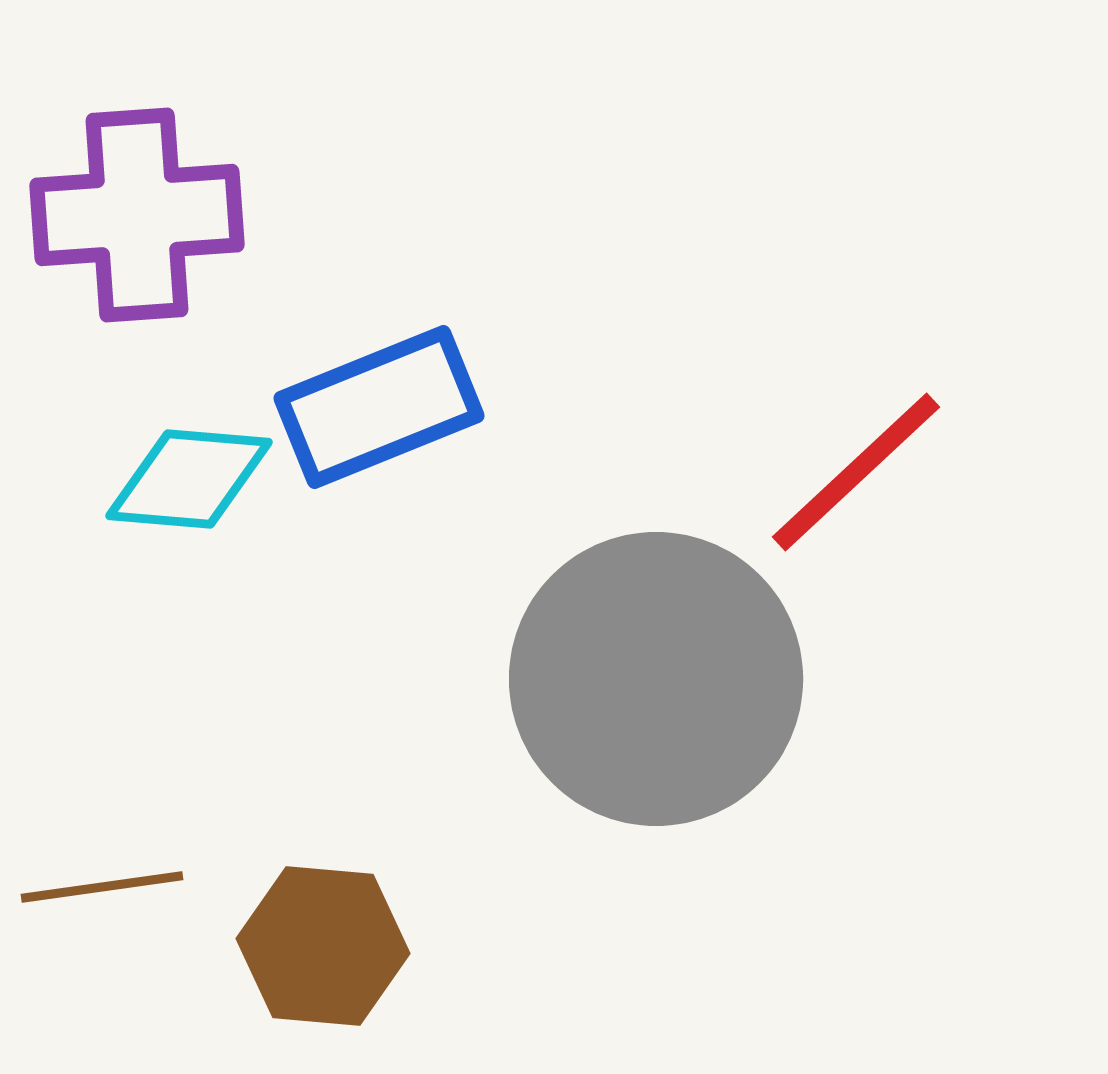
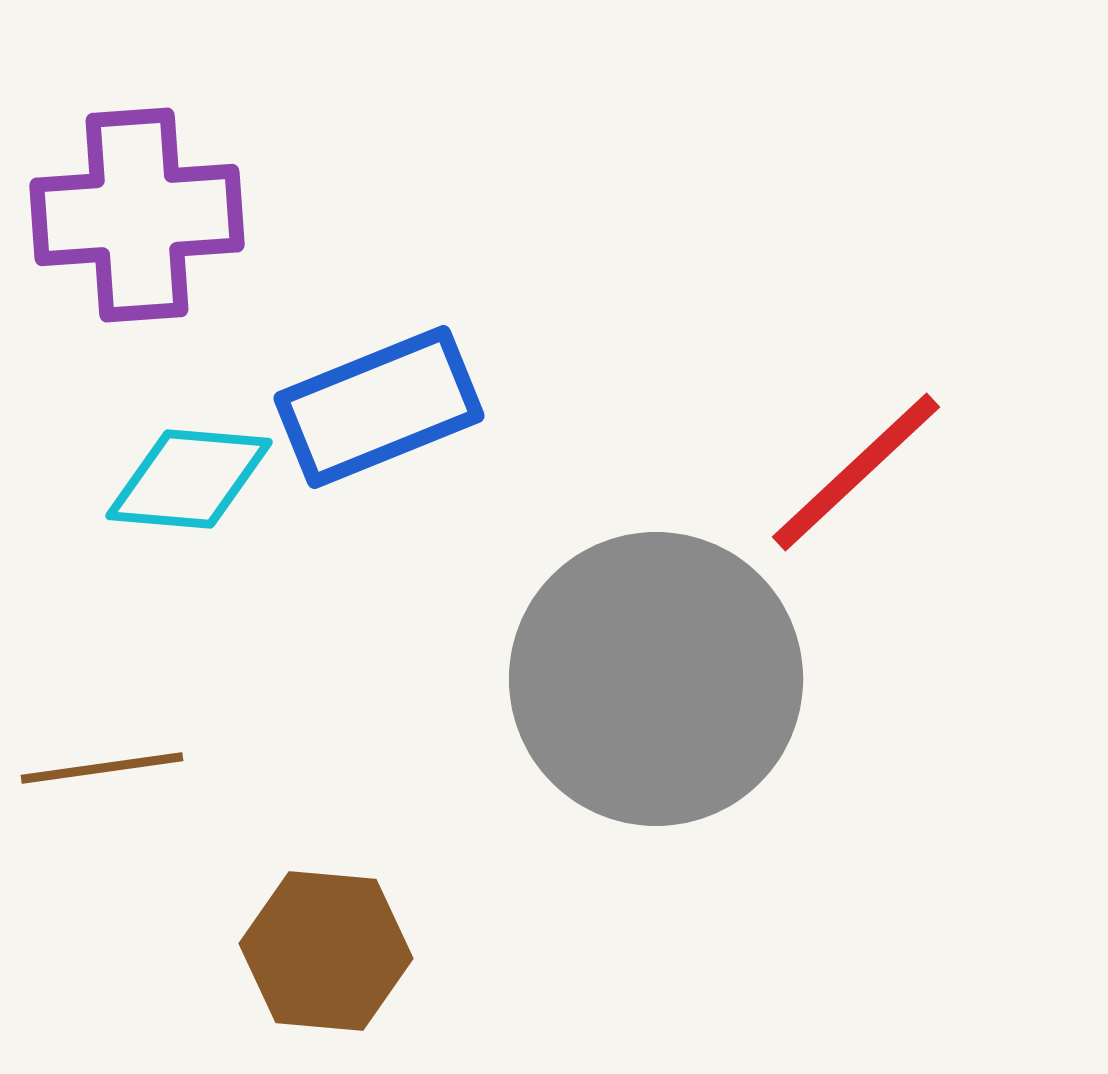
brown line: moved 119 px up
brown hexagon: moved 3 px right, 5 px down
